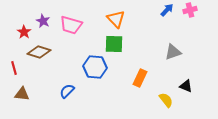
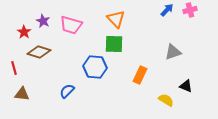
orange rectangle: moved 3 px up
yellow semicircle: rotated 21 degrees counterclockwise
